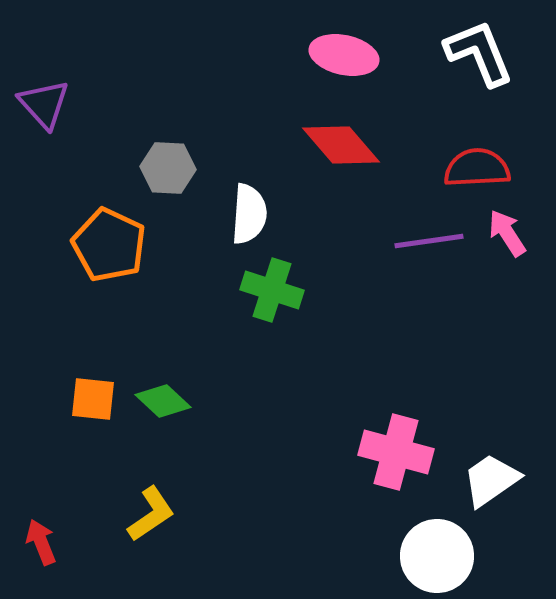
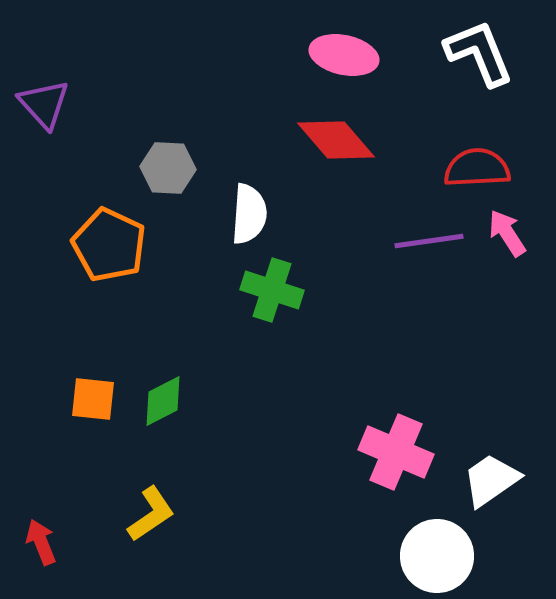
red diamond: moved 5 px left, 5 px up
green diamond: rotated 70 degrees counterclockwise
pink cross: rotated 8 degrees clockwise
